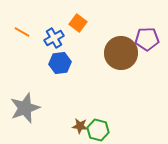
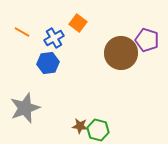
purple pentagon: moved 1 px down; rotated 20 degrees clockwise
blue hexagon: moved 12 px left
